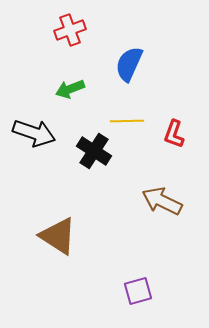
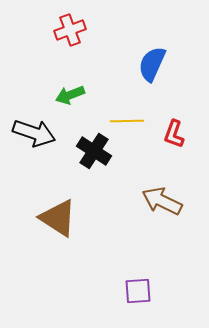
blue semicircle: moved 23 px right
green arrow: moved 6 px down
brown triangle: moved 18 px up
purple square: rotated 12 degrees clockwise
